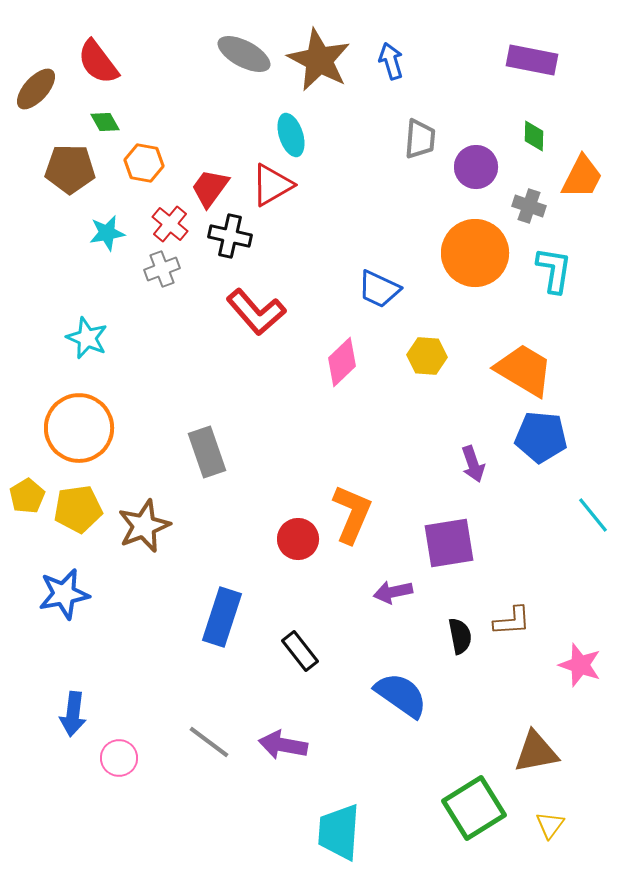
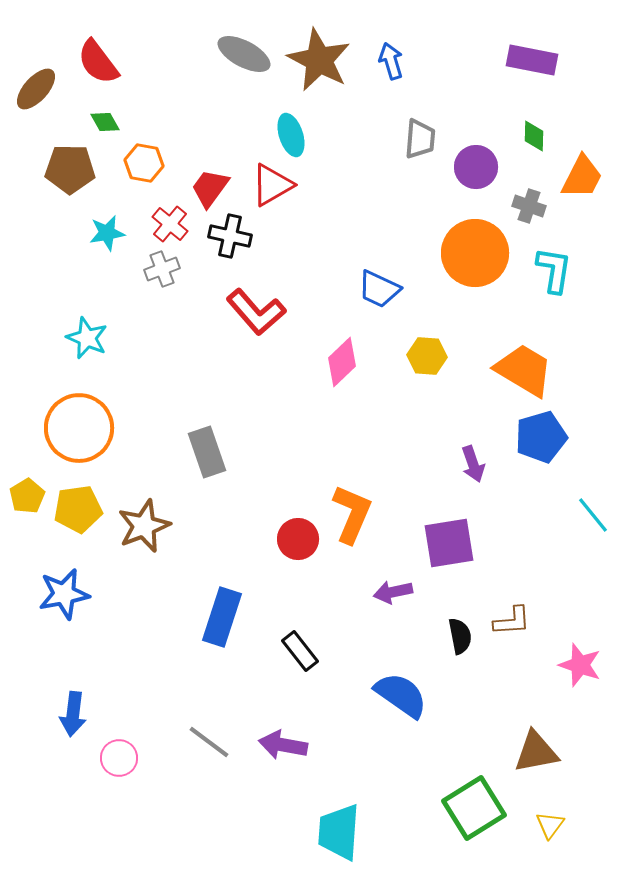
blue pentagon at (541, 437): rotated 21 degrees counterclockwise
